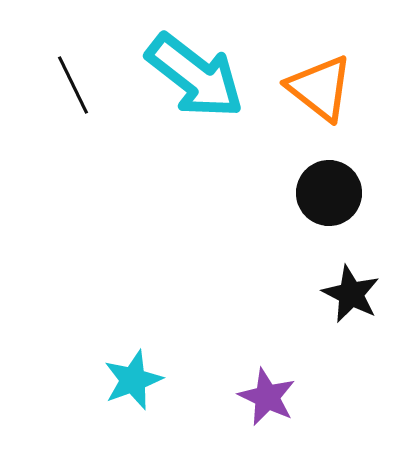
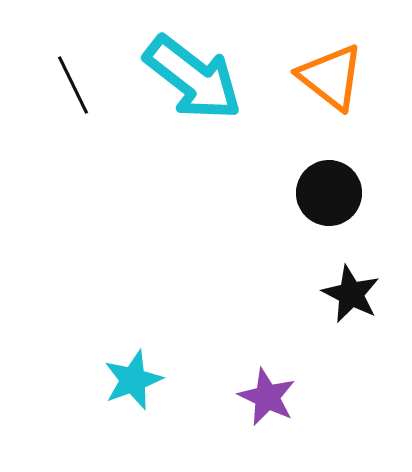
cyan arrow: moved 2 px left, 2 px down
orange triangle: moved 11 px right, 11 px up
